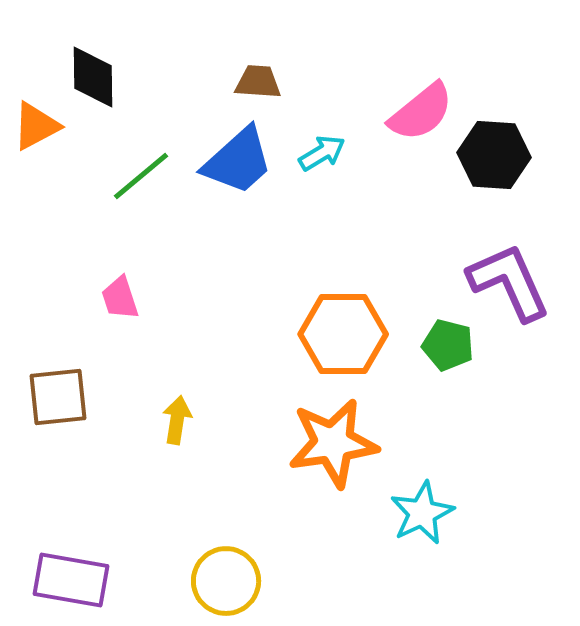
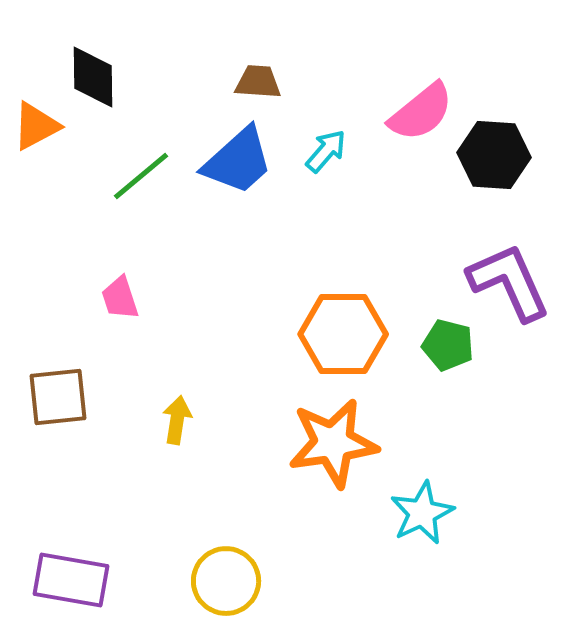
cyan arrow: moved 4 px right, 2 px up; rotated 18 degrees counterclockwise
